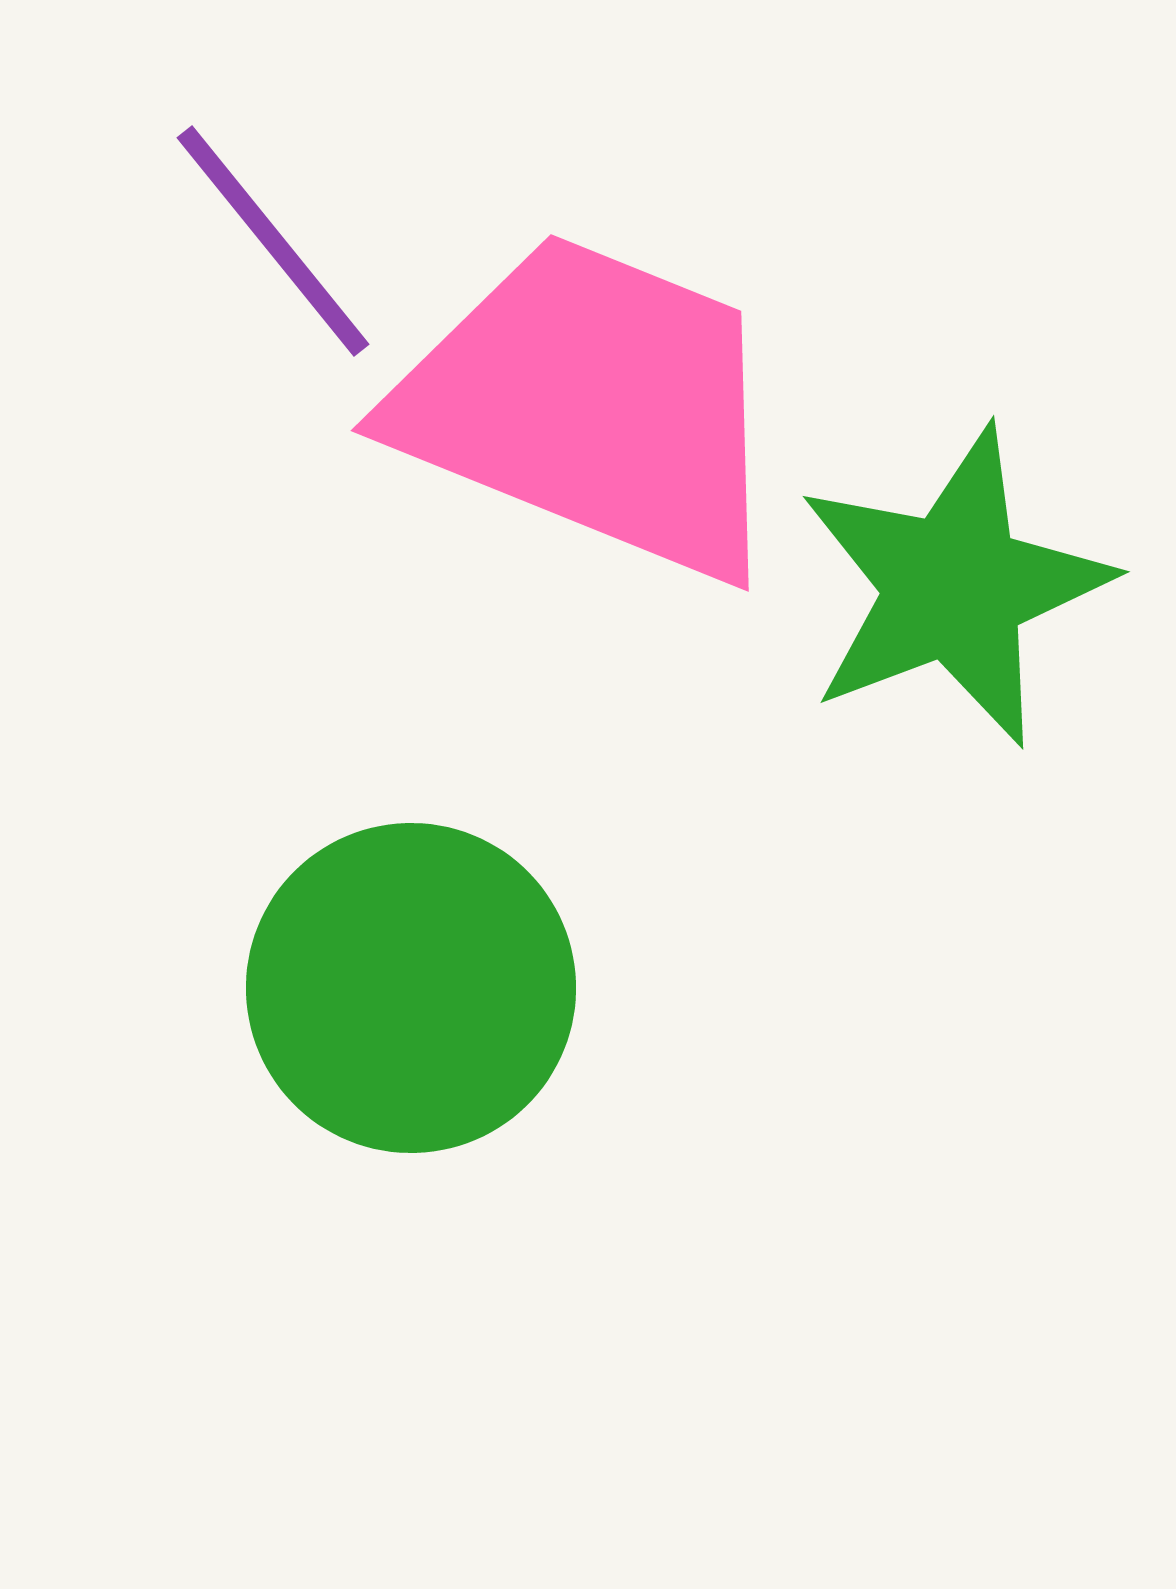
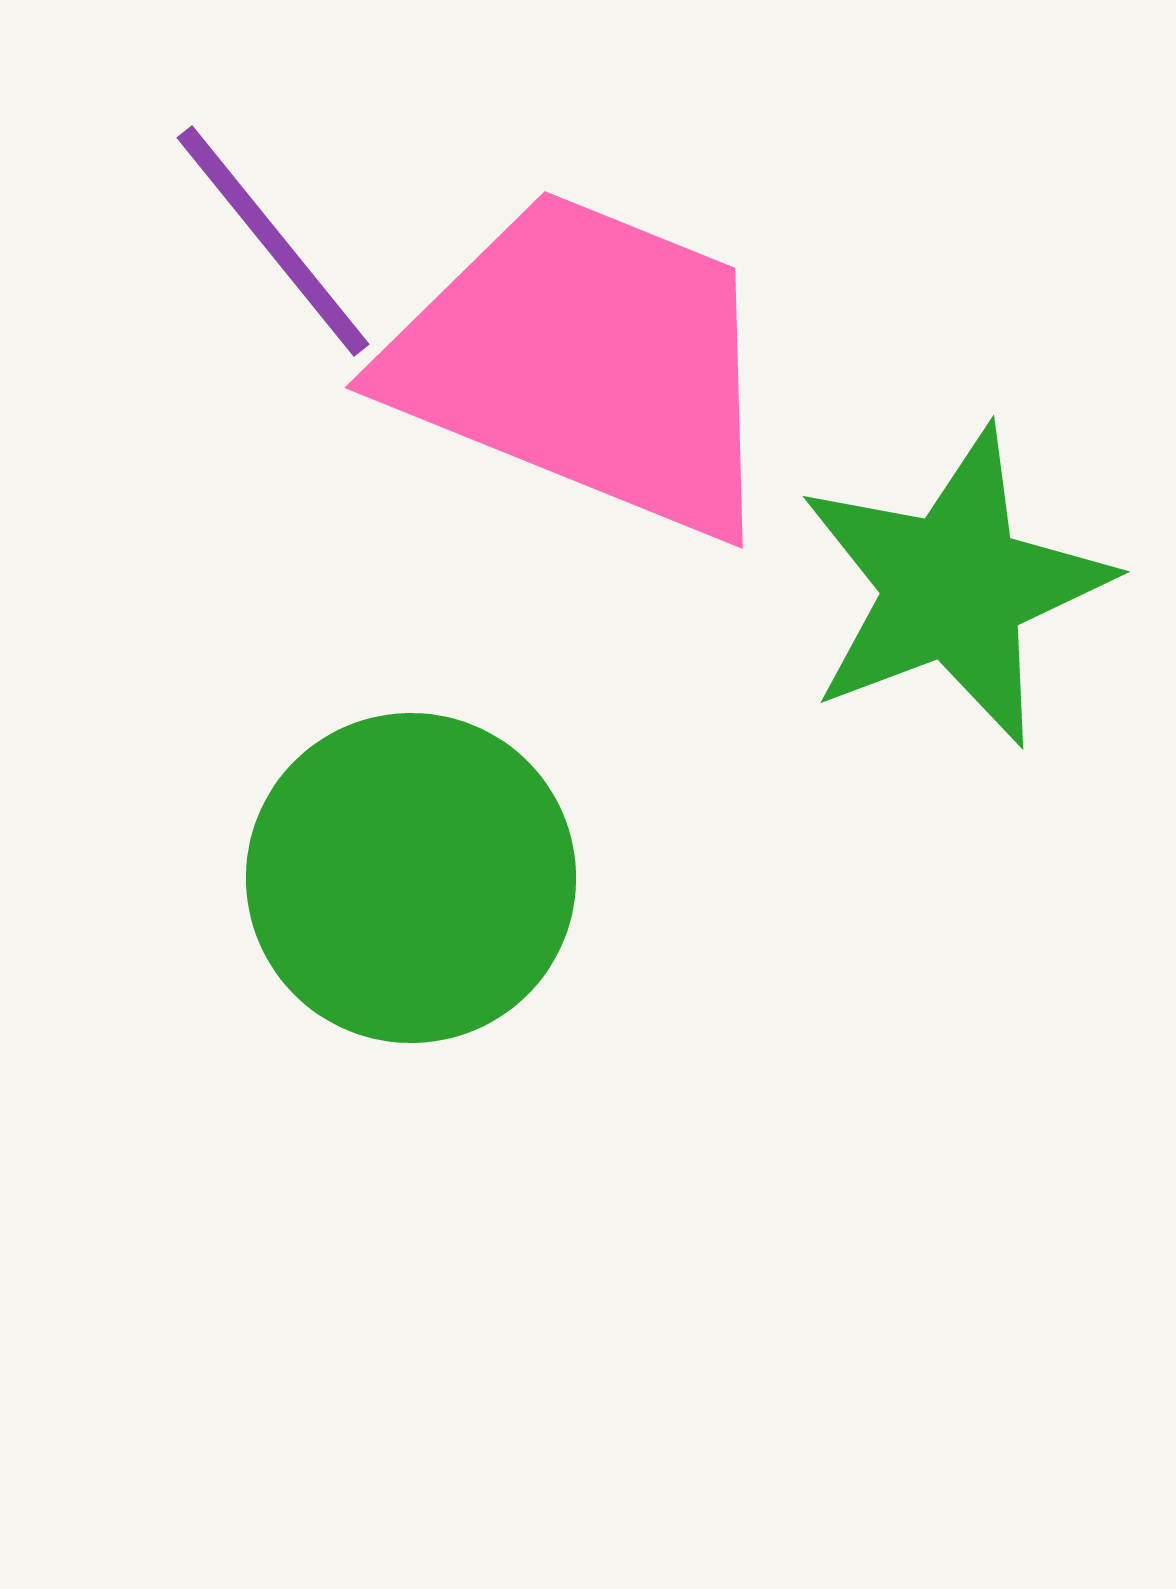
pink trapezoid: moved 6 px left, 43 px up
green circle: moved 110 px up
